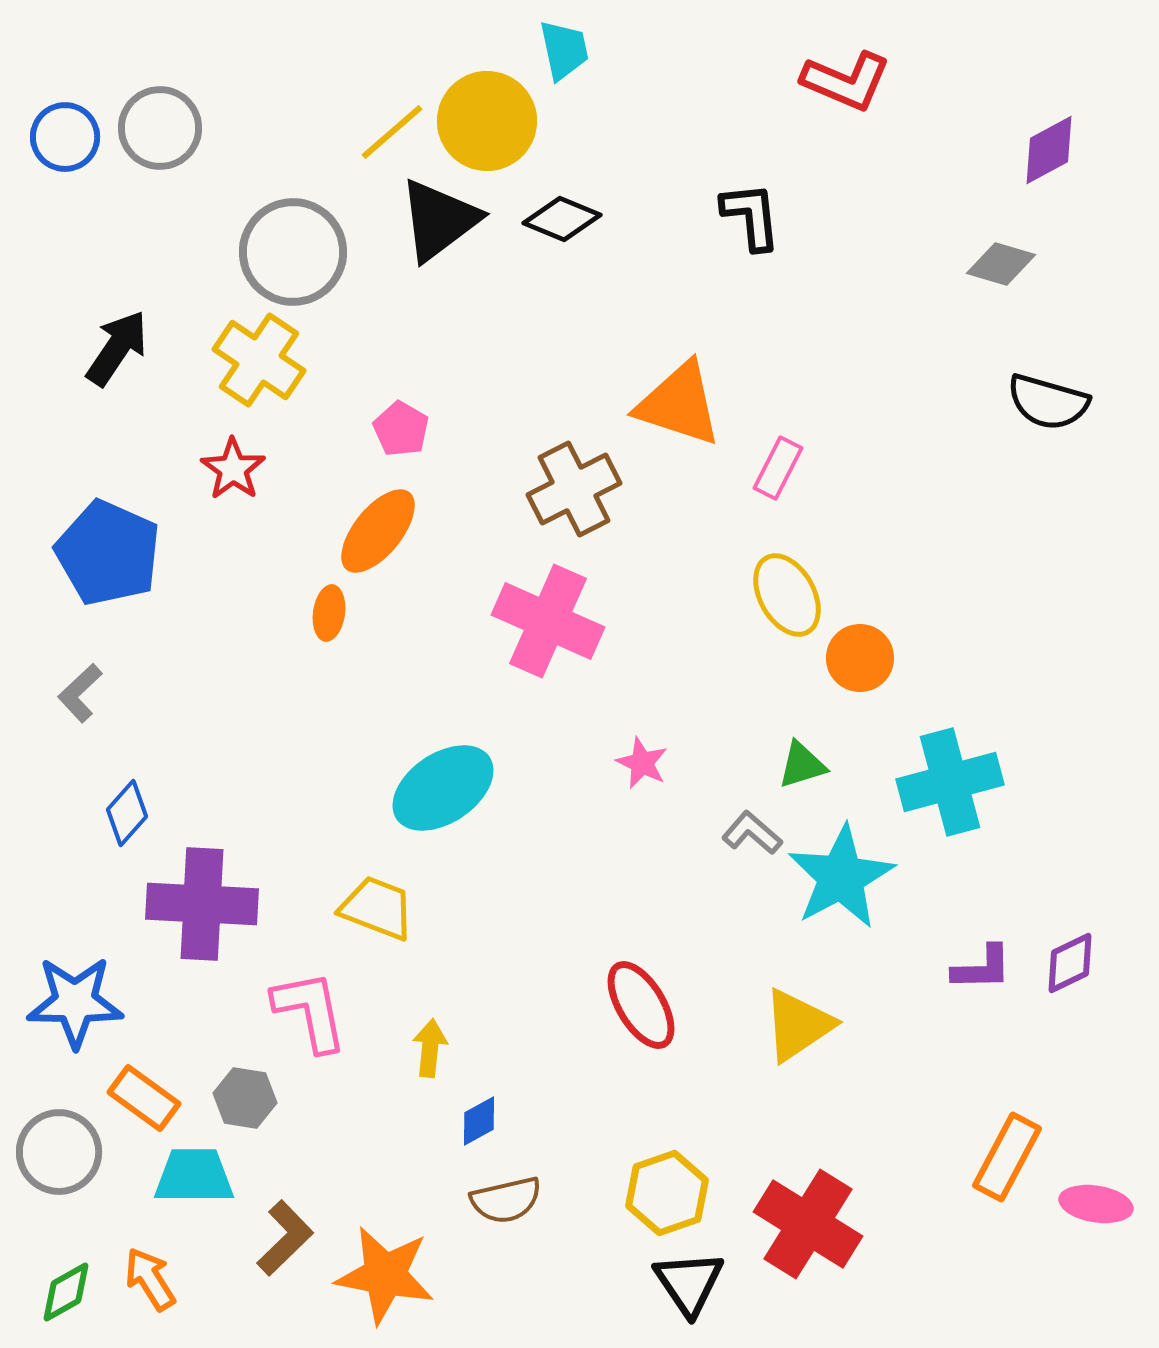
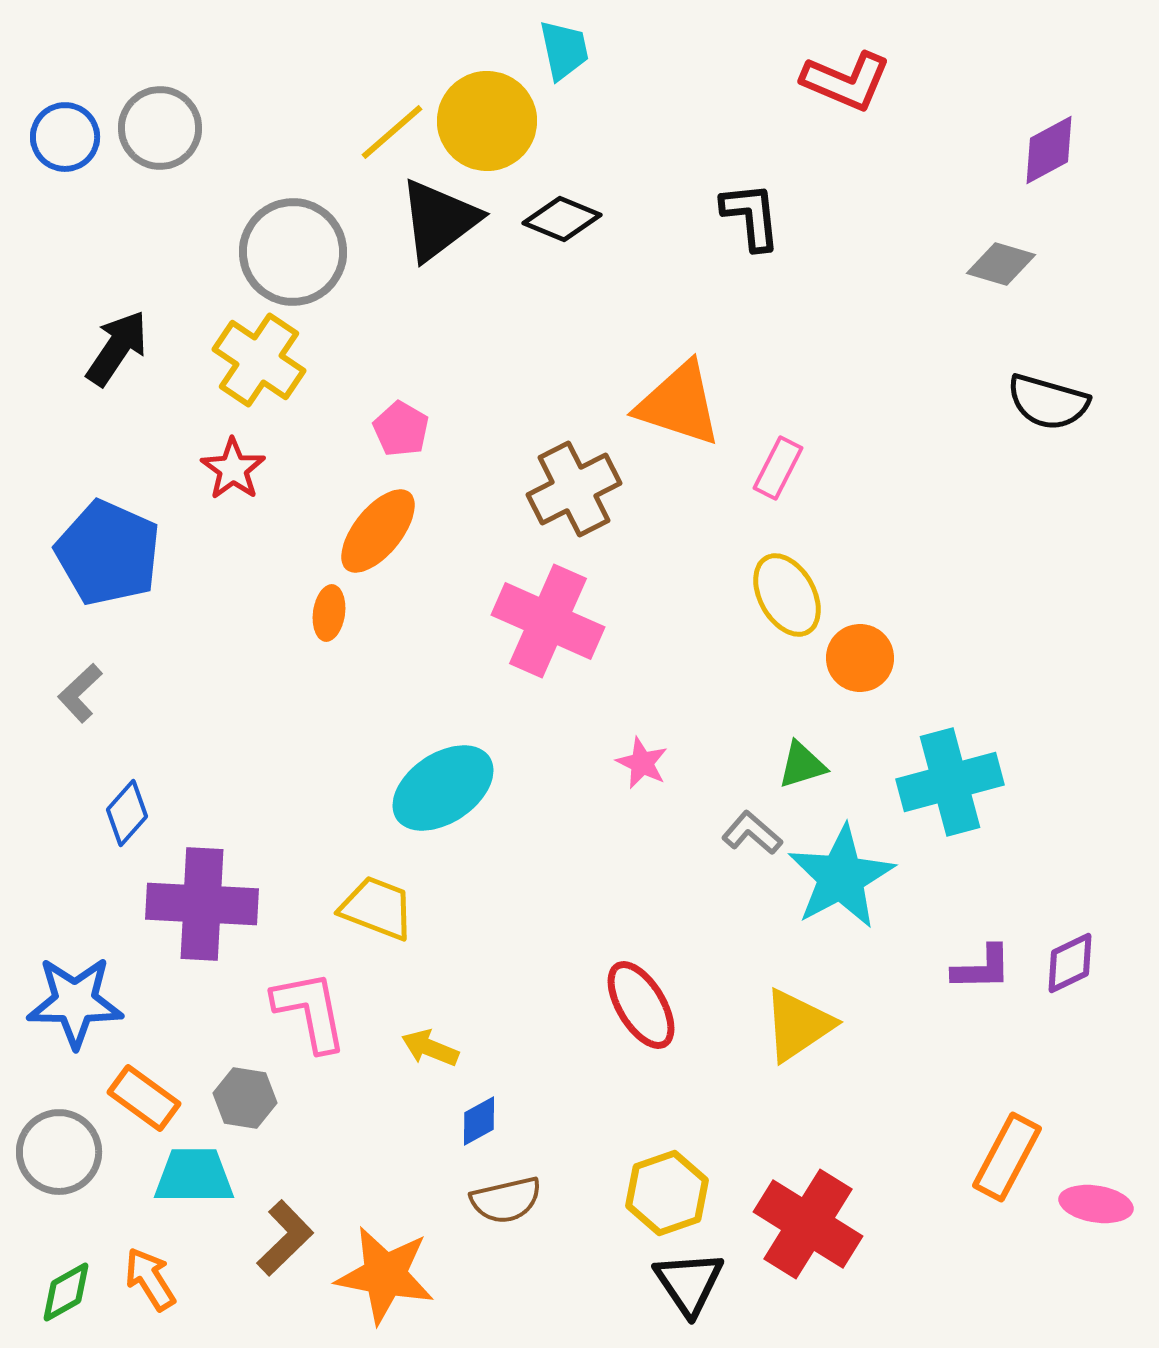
yellow arrow at (430, 1048): rotated 74 degrees counterclockwise
